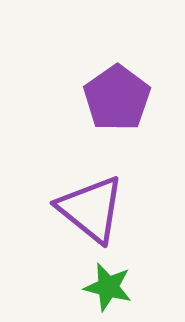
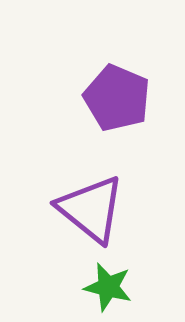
purple pentagon: rotated 14 degrees counterclockwise
